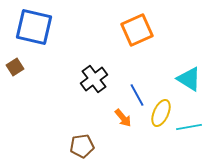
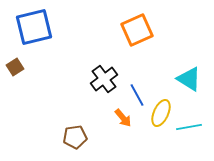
blue square: rotated 27 degrees counterclockwise
black cross: moved 10 px right
brown pentagon: moved 7 px left, 9 px up
